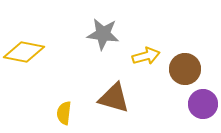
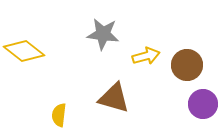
yellow diamond: moved 1 px up; rotated 27 degrees clockwise
brown circle: moved 2 px right, 4 px up
yellow semicircle: moved 5 px left, 2 px down
